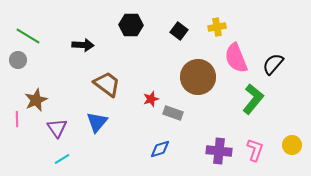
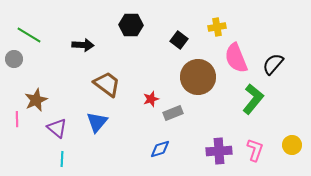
black square: moved 9 px down
green line: moved 1 px right, 1 px up
gray circle: moved 4 px left, 1 px up
gray rectangle: rotated 42 degrees counterclockwise
purple triangle: rotated 15 degrees counterclockwise
purple cross: rotated 10 degrees counterclockwise
cyan line: rotated 56 degrees counterclockwise
